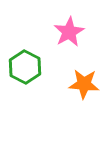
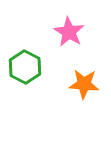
pink star: rotated 12 degrees counterclockwise
